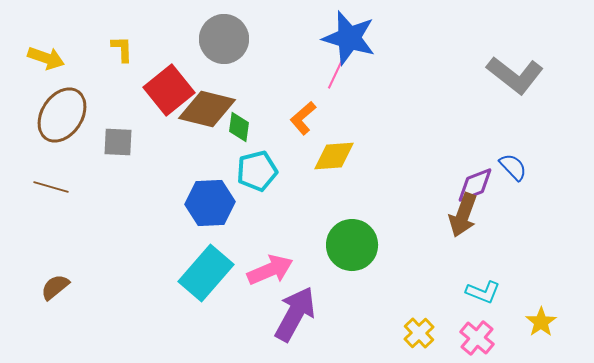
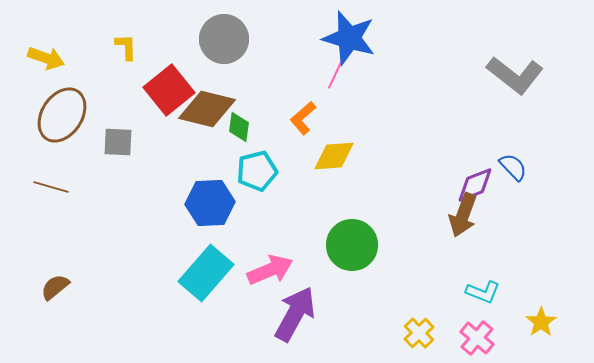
yellow L-shape: moved 4 px right, 2 px up
